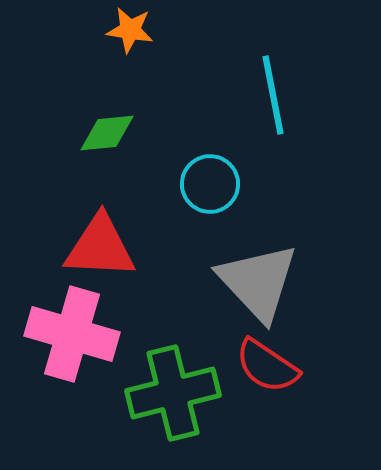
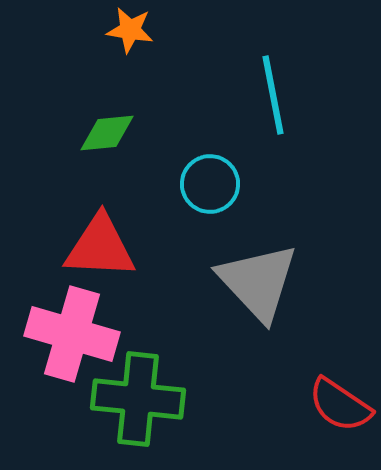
red semicircle: moved 73 px right, 39 px down
green cross: moved 35 px left, 6 px down; rotated 20 degrees clockwise
